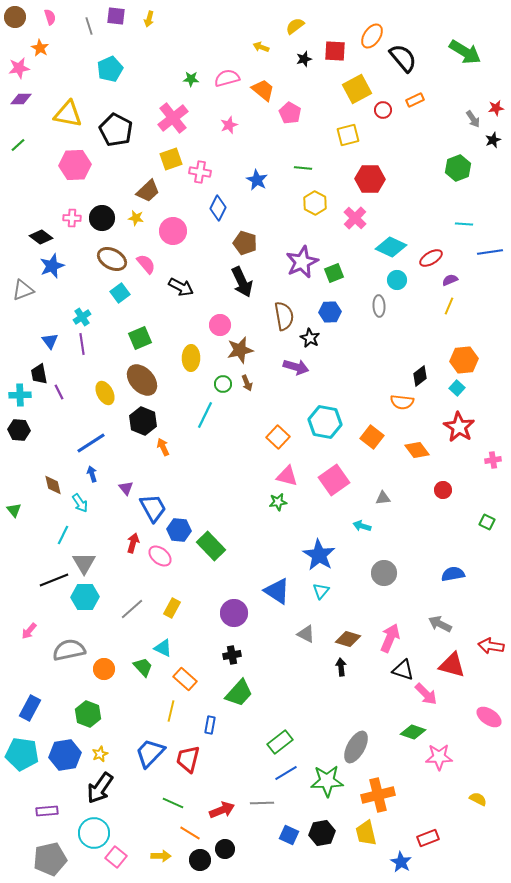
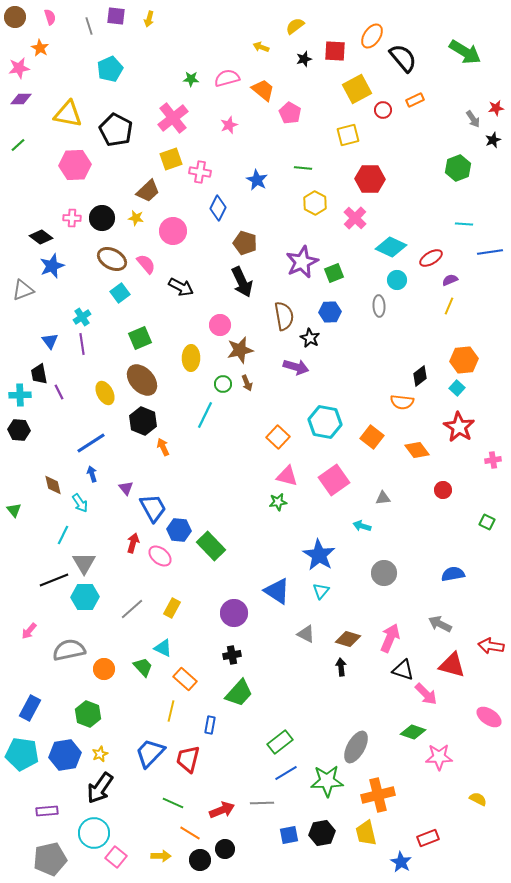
blue square at (289, 835): rotated 36 degrees counterclockwise
